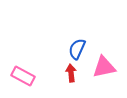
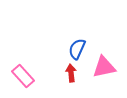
pink rectangle: rotated 20 degrees clockwise
